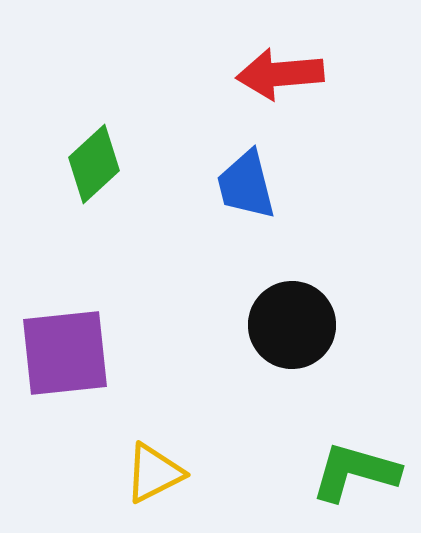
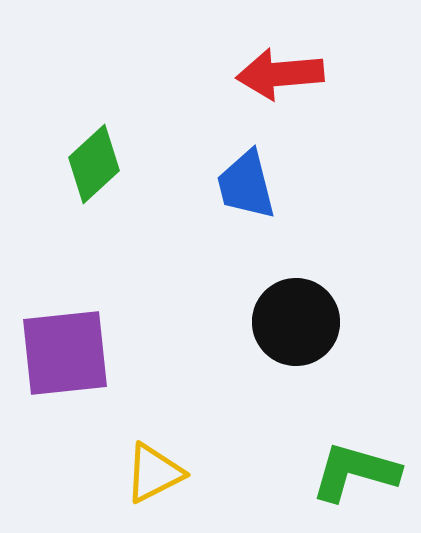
black circle: moved 4 px right, 3 px up
